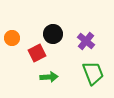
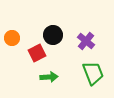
black circle: moved 1 px down
